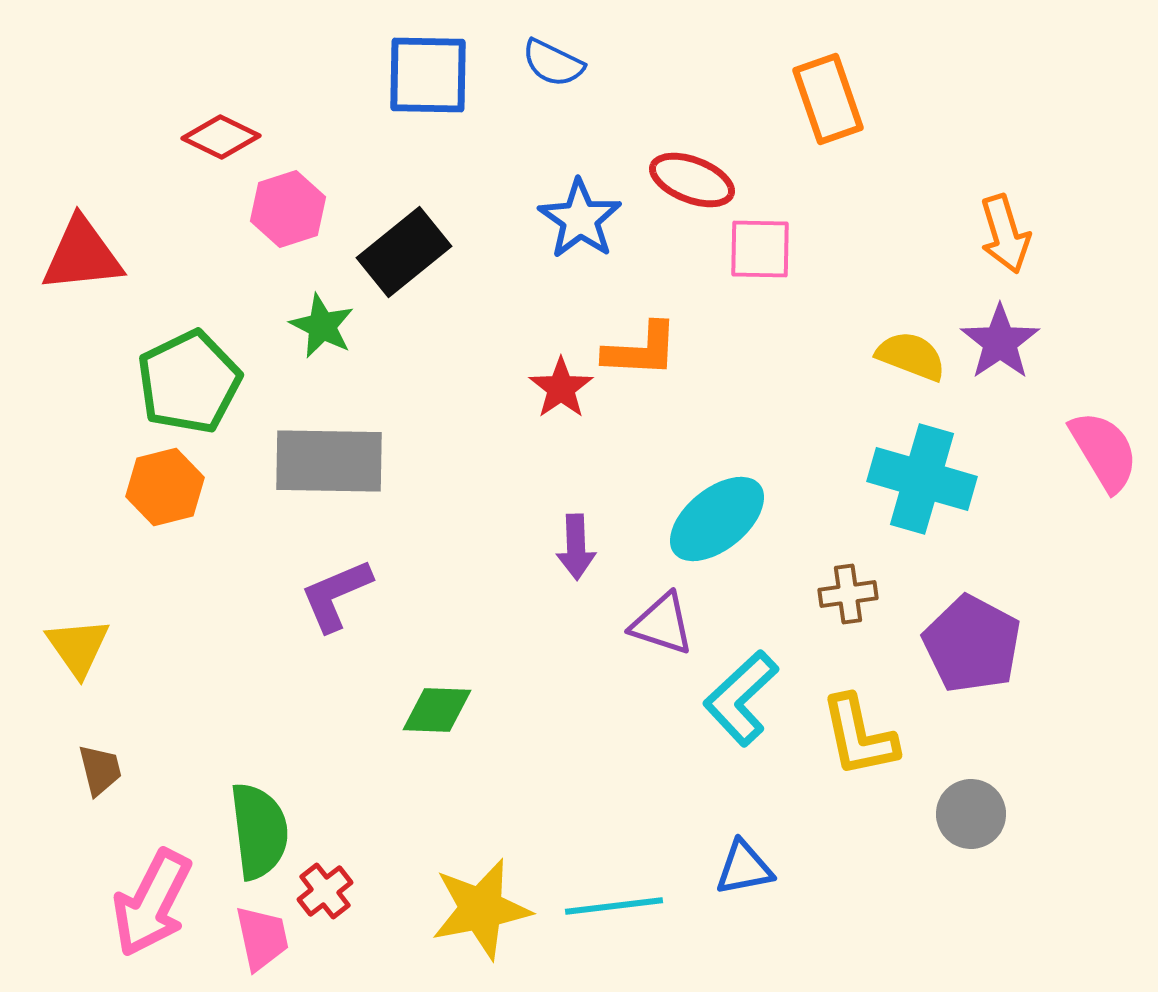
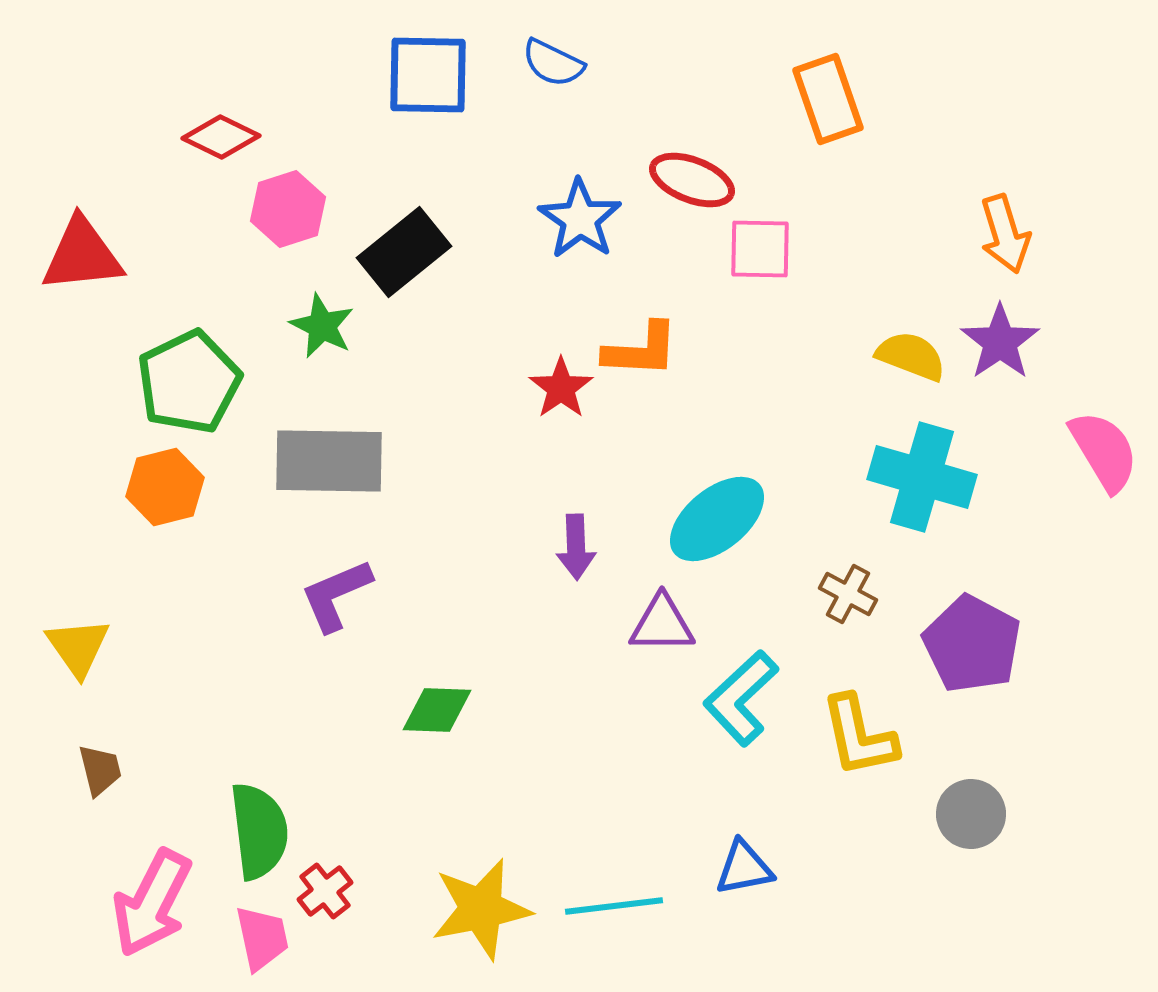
cyan cross: moved 2 px up
brown cross: rotated 36 degrees clockwise
purple triangle: rotated 18 degrees counterclockwise
